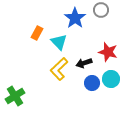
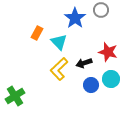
blue circle: moved 1 px left, 2 px down
